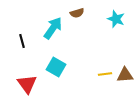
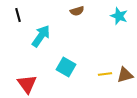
brown semicircle: moved 2 px up
cyan star: moved 3 px right, 3 px up
cyan arrow: moved 12 px left, 8 px down
black line: moved 4 px left, 26 px up
cyan square: moved 10 px right
brown triangle: rotated 12 degrees counterclockwise
